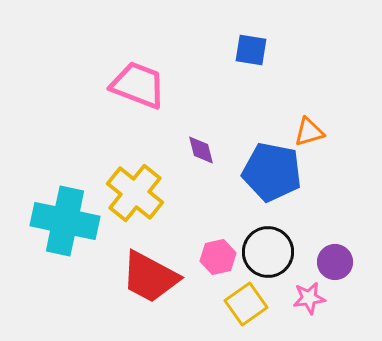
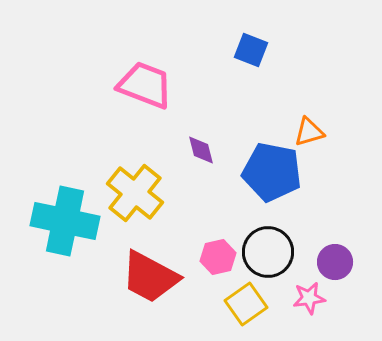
blue square: rotated 12 degrees clockwise
pink trapezoid: moved 7 px right
